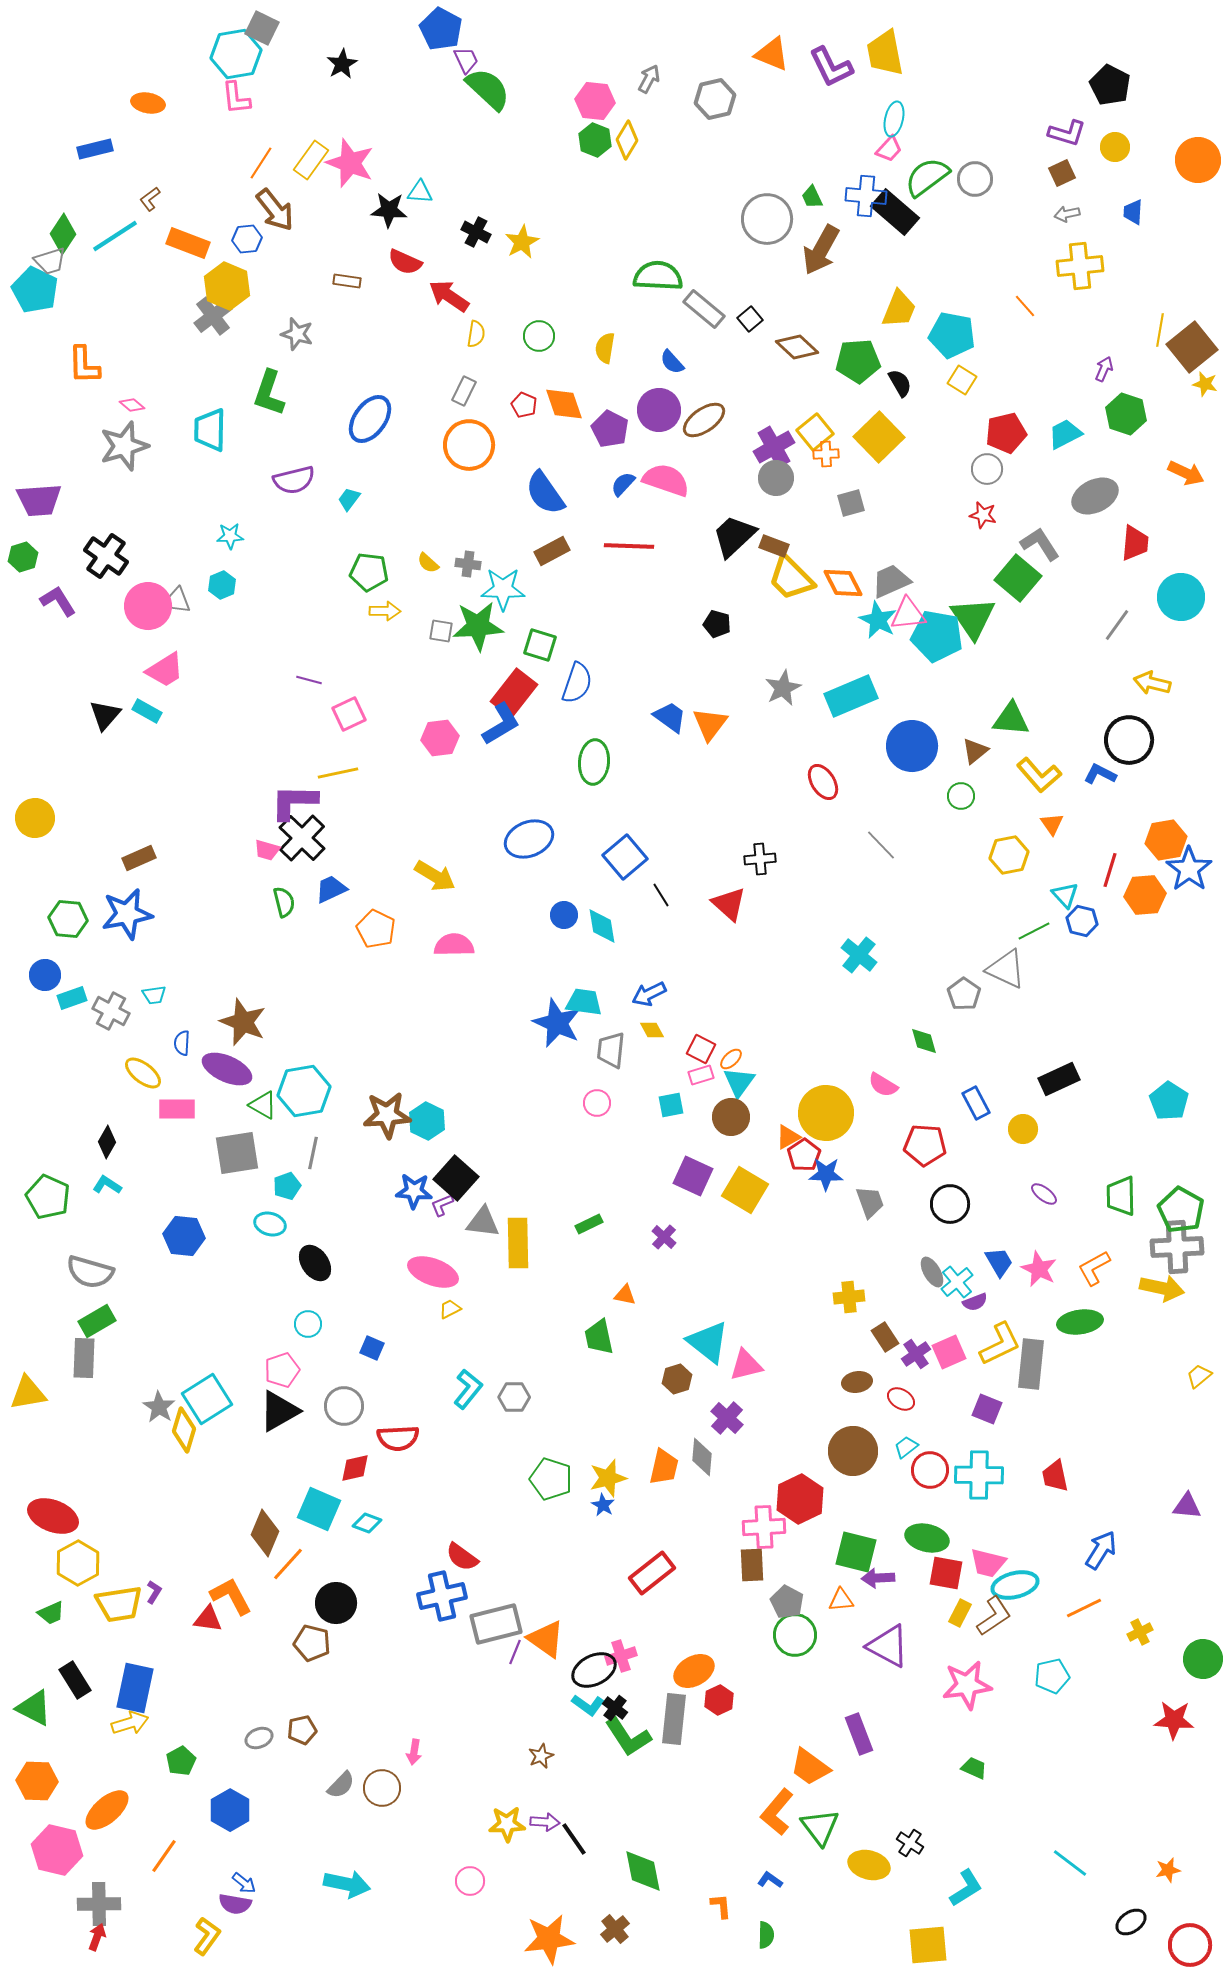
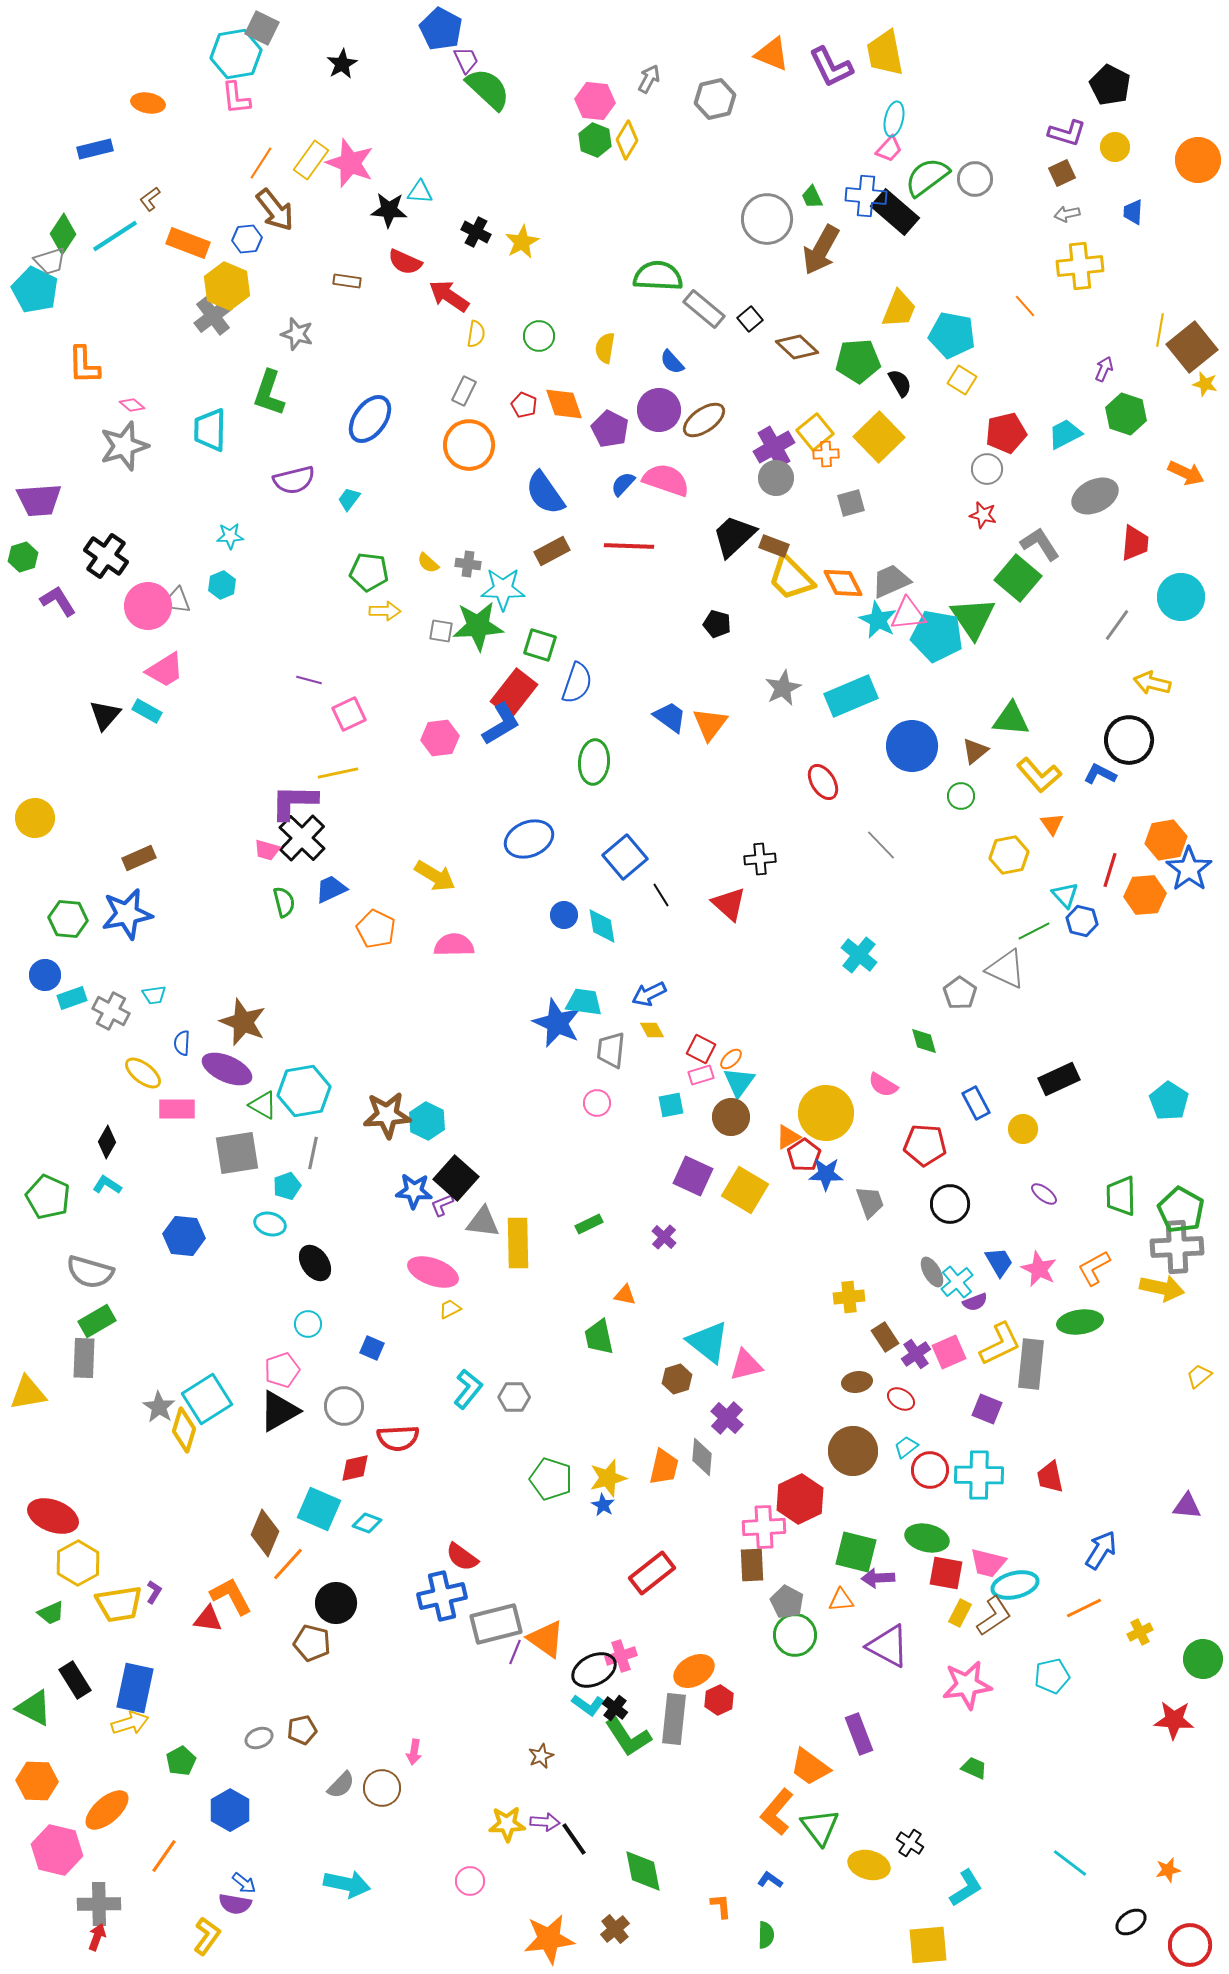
gray pentagon at (964, 994): moved 4 px left, 1 px up
red trapezoid at (1055, 1476): moved 5 px left, 1 px down
